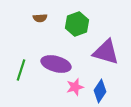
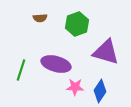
pink star: rotated 18 degrees clockwise
